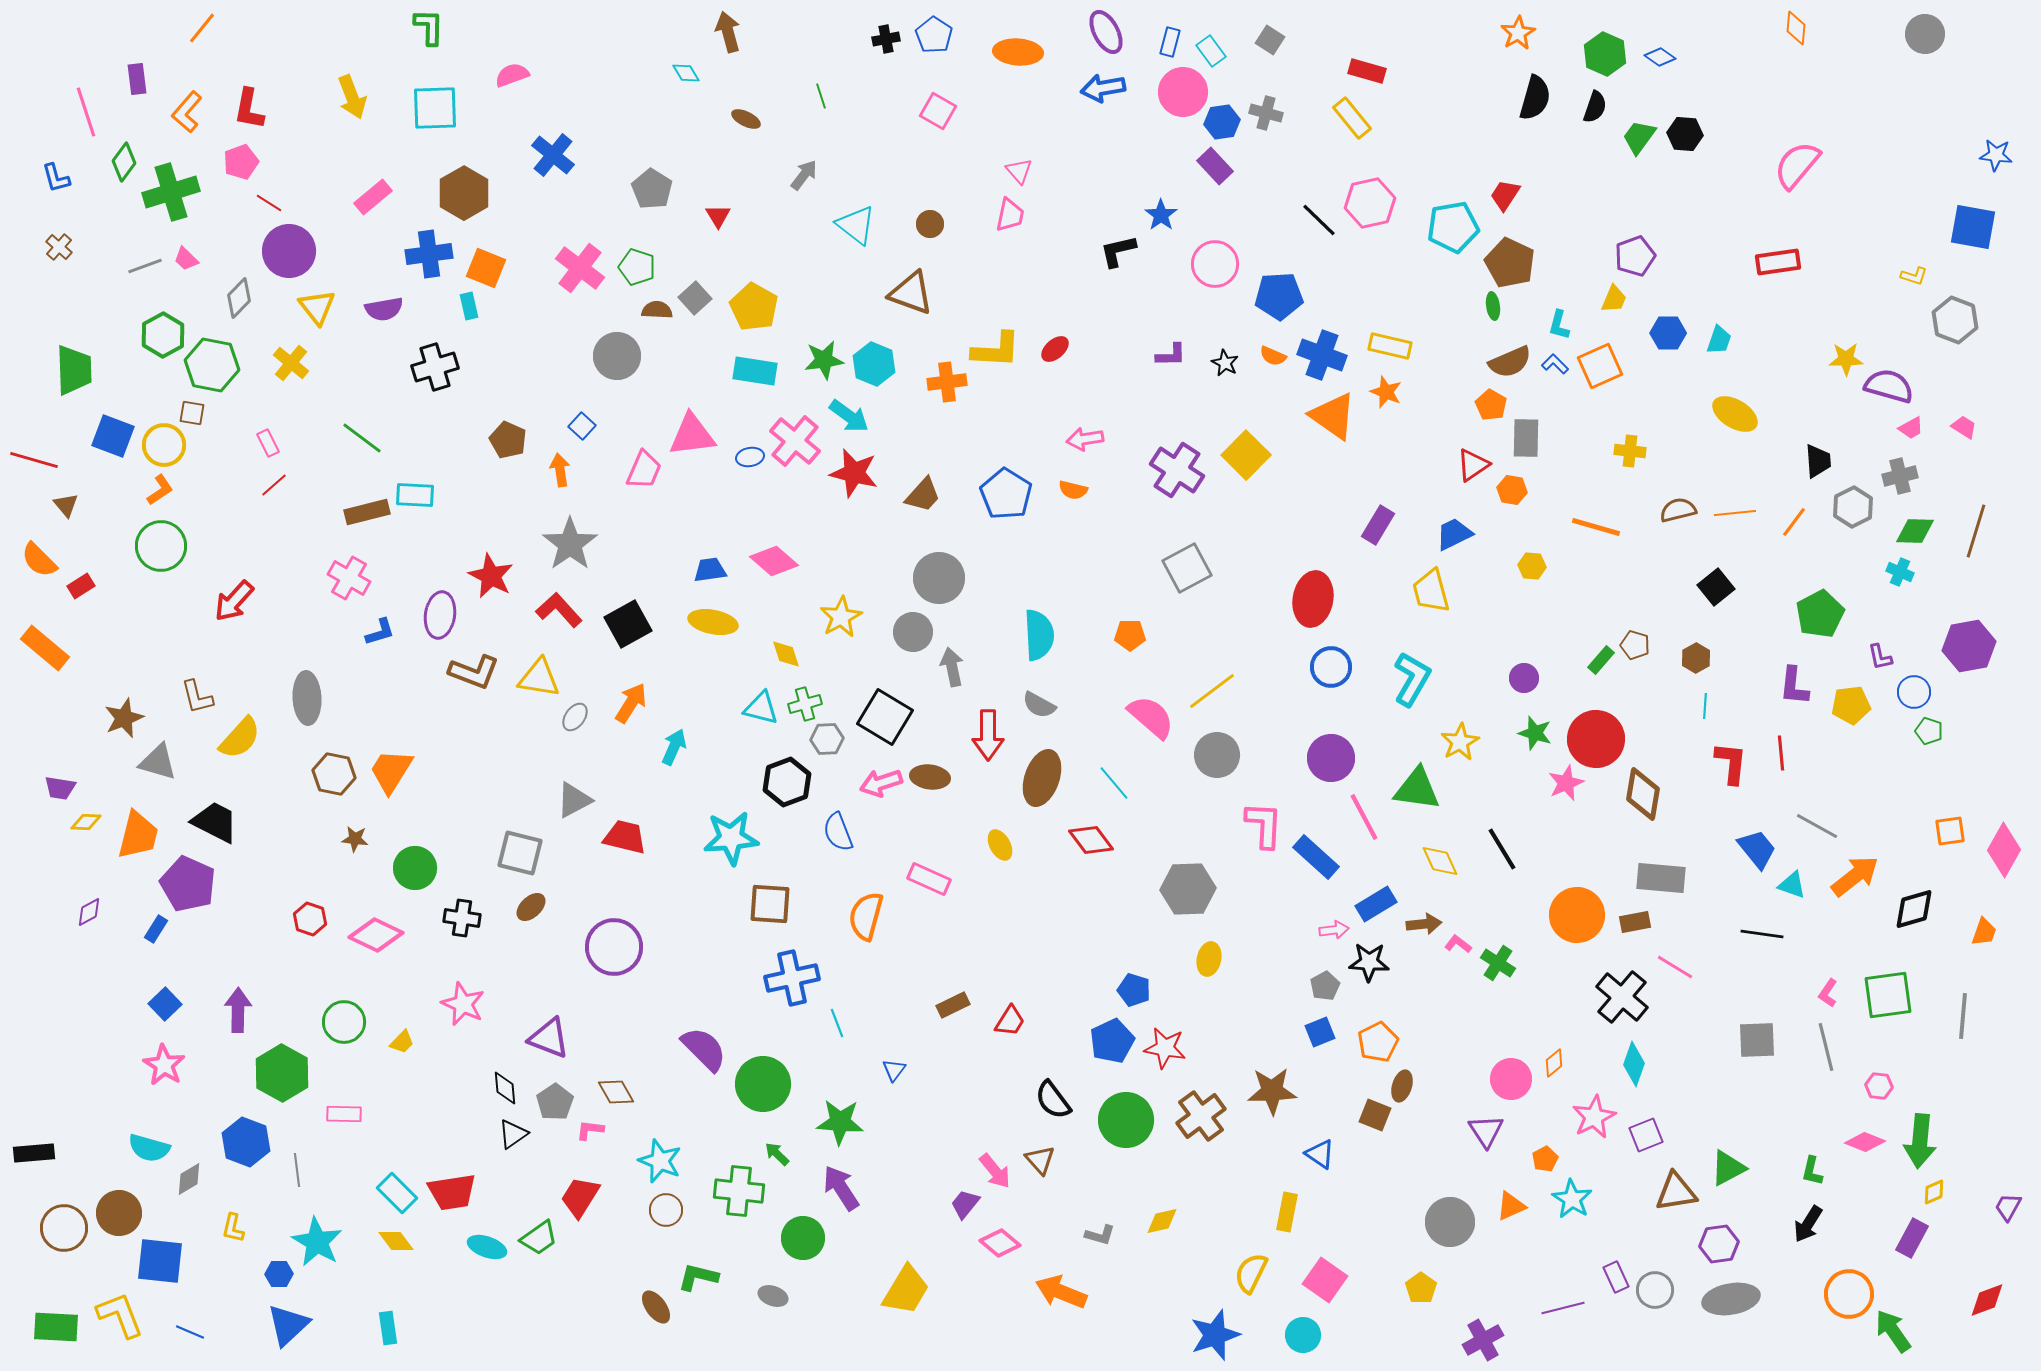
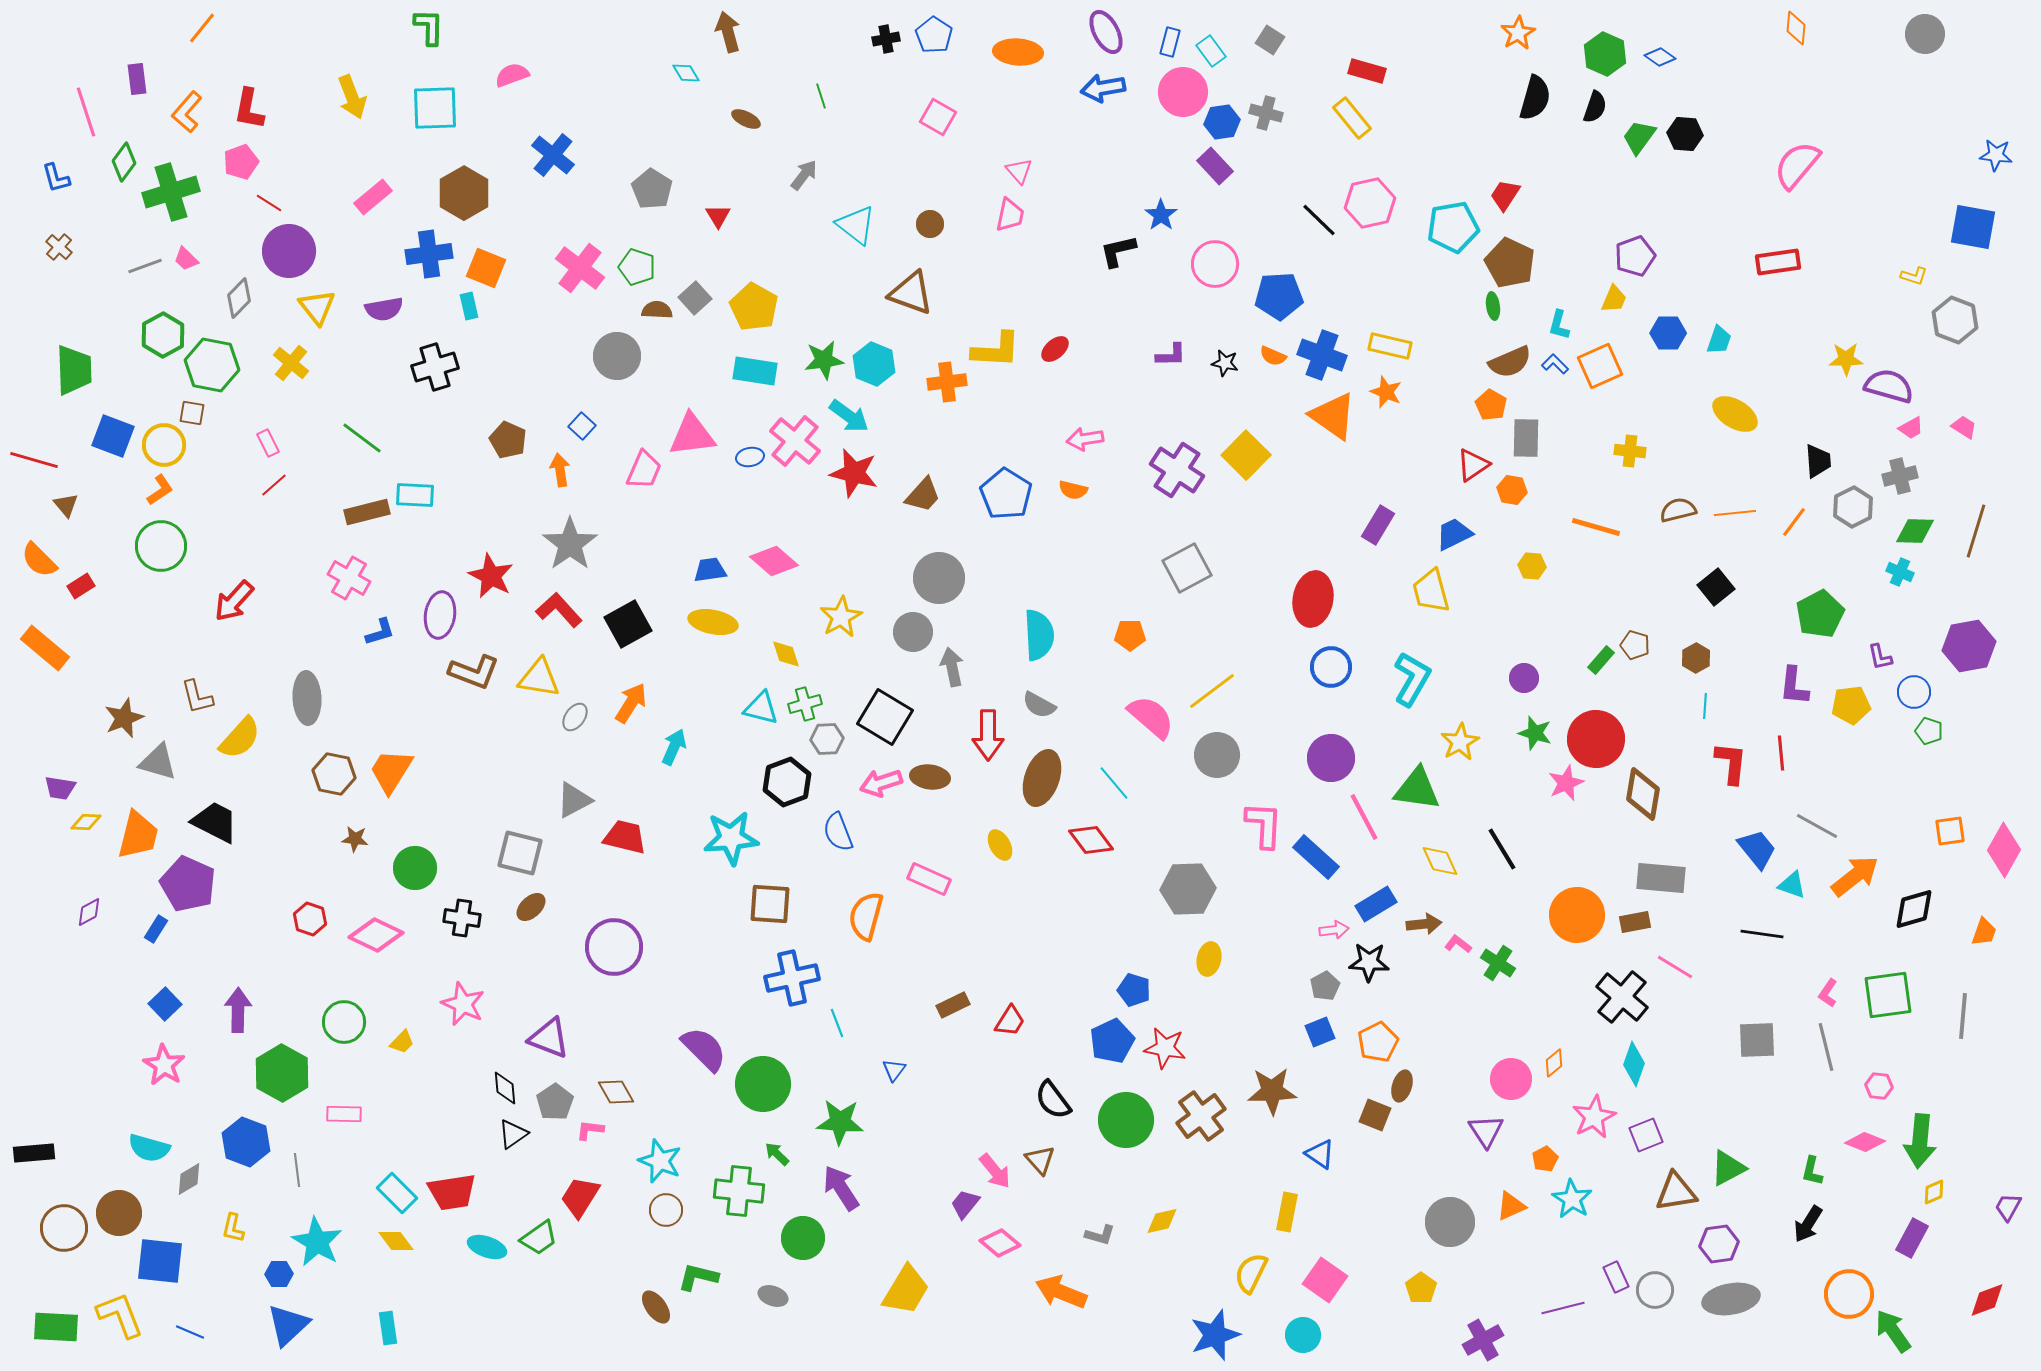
pink square at (938, 111): moved 6 px down
black star at (1225, 363): rotated 16 degrees counterclockwise
